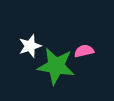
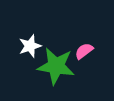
pink semicircle: rotated 24 degrees counterclockwise
